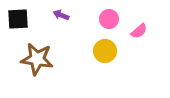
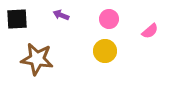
black square: moved 1 px left
pink semicircle: moved 11 px right
